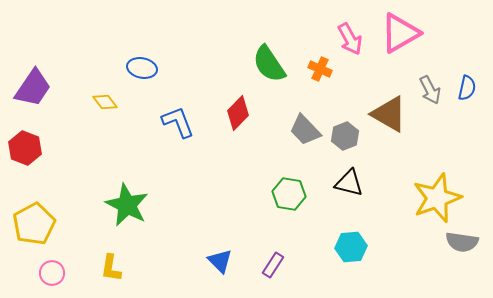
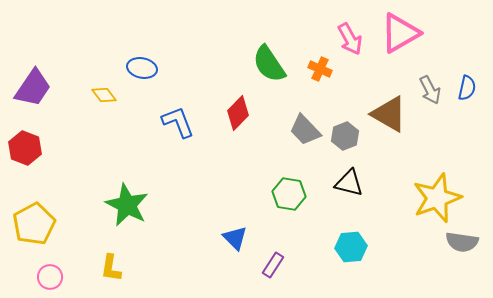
yellow diamond: moved 1 px left, 7 px up
blue triangle: moved 15 px right, 23 px up
pink circle: moved 2 px left, 4 px down
